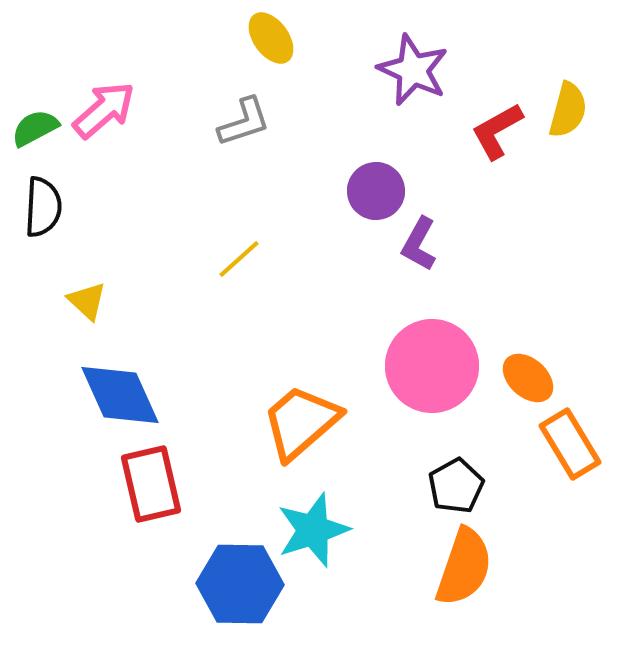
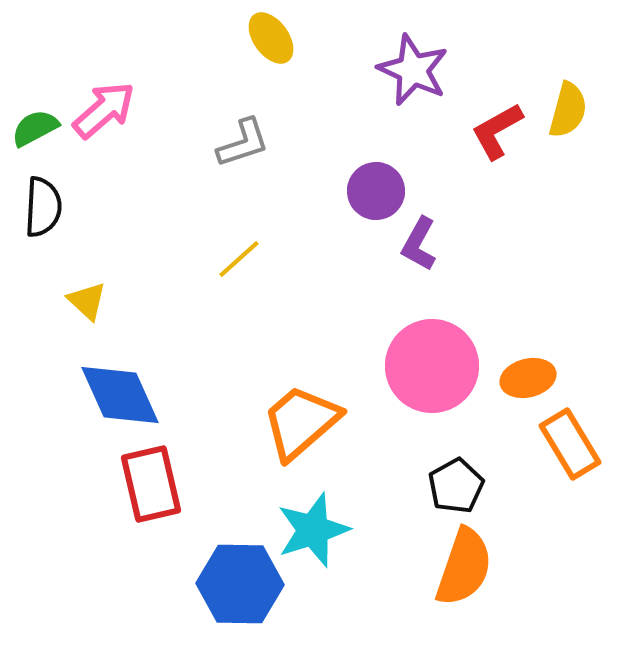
gray L-shape: moved 1 px left, 21 px down
orange ellipse: rotated 56 degrees counterclockwise
